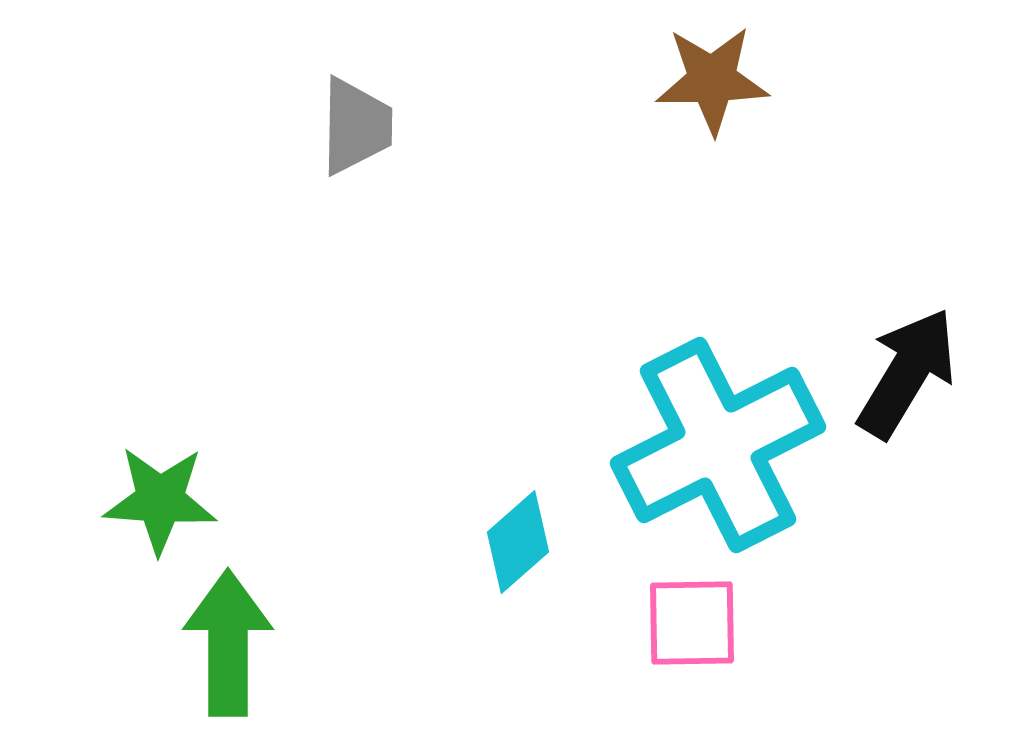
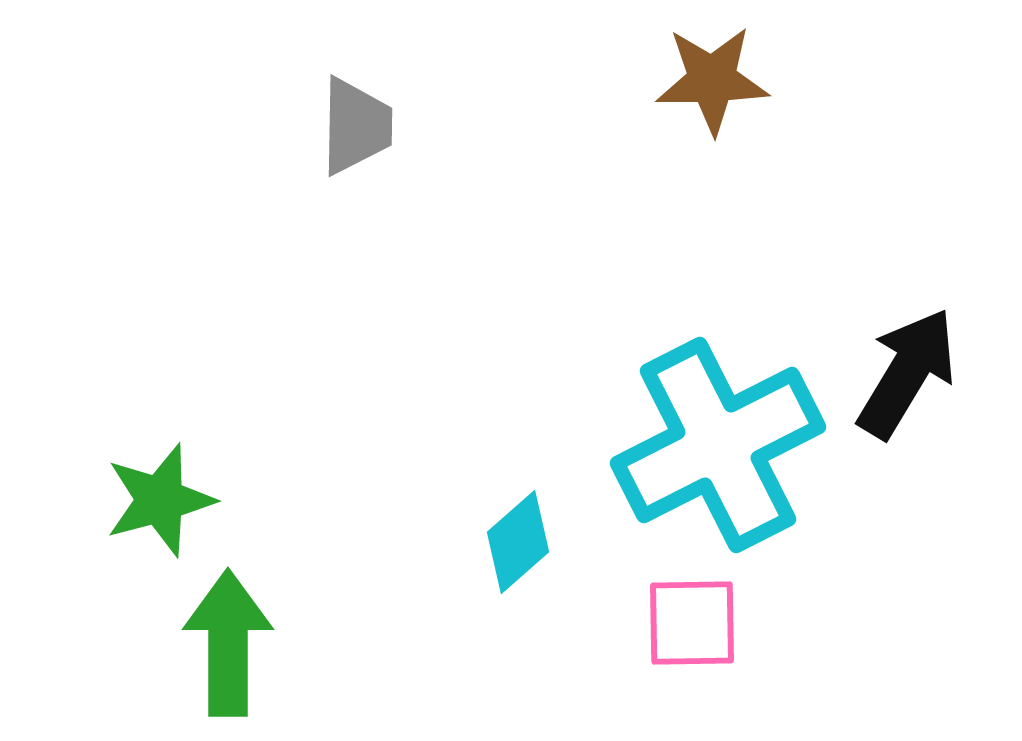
green star: rotated 19 degrees counterclockwise
